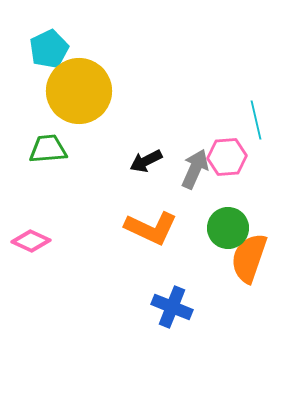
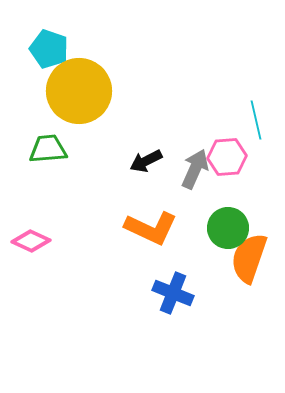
cyan pentagon: rotated 27 degrees counterclockwise
blue cross: moved 1 px right, 14 px up
